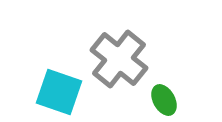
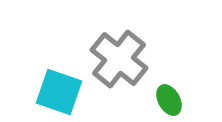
green ellipse: moved 5 px right
